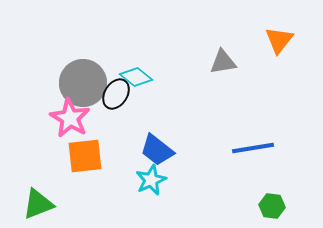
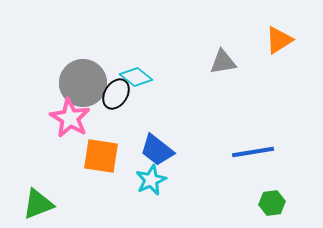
orange triangle: rotated 20 degrees clockwise
blue line: moved 4 px down
orange square: moved 16 px right; rotated 15 degrees clockwise
green hexagon: moved 3 px up; rotated 15 degrees counterclockwise
